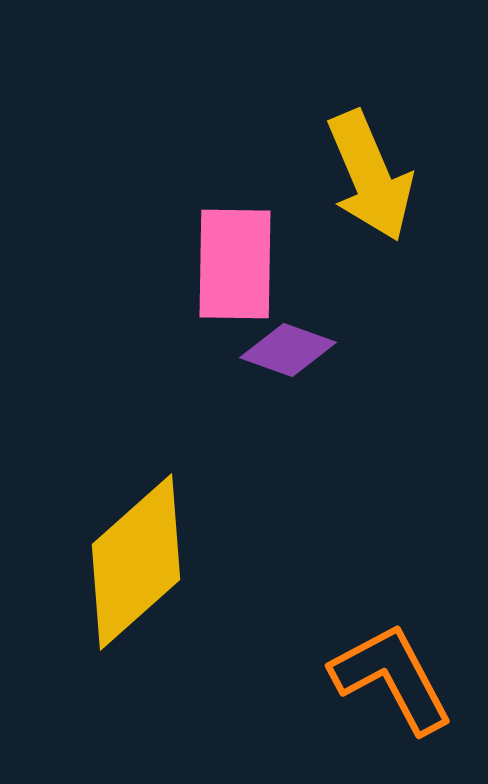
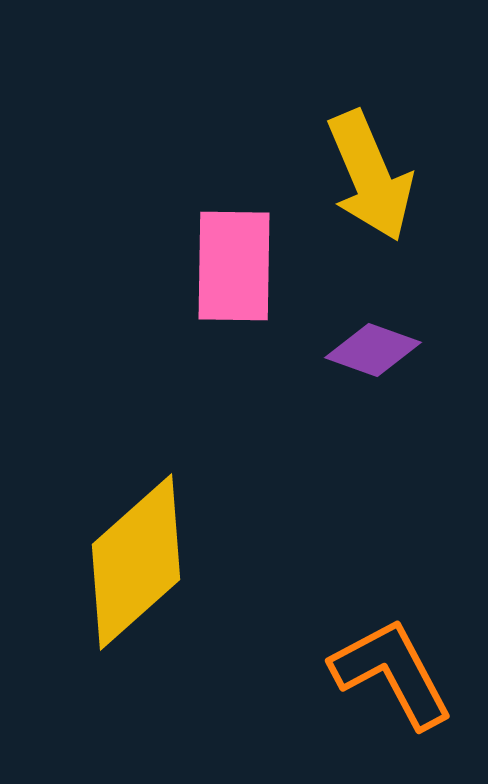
pink rectangle: moved 1 px left, 2 px down
purple diamond: moved 85 px right
orange L-shape: moved 5 px up
